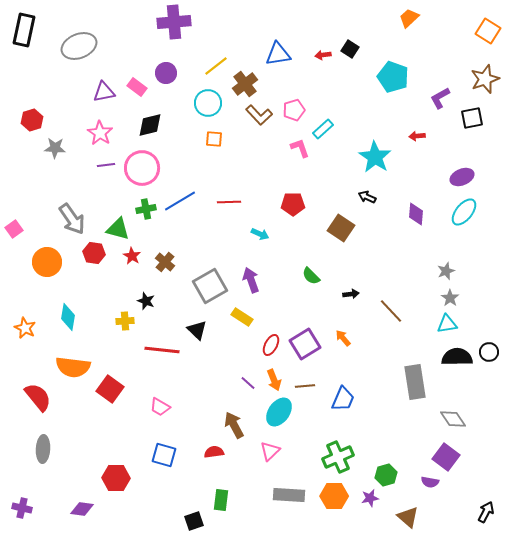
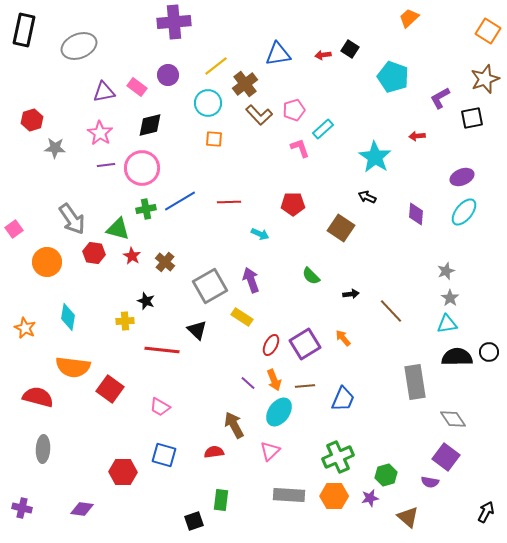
purple circle at (166, 73): moved 2 px right, 2 px down
red semicircle at (38, 397): rotated 36 degrees counterclockwise
red hexagon at (116, 478): moved 7 px right, 6 px up
